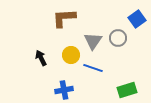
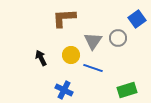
blue cross: rotated 36 degrees clockwise
